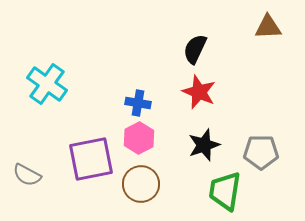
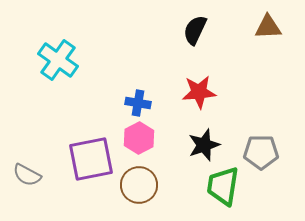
black semicircle: moved 19 px up
cyan cross: moved 11 px right, 24 px up
red star: rotated 28 degrees counterclockwise
brown circle: moved 2 px left, 1 px down
green trapezoid: moved 2 px left, 5 px up
